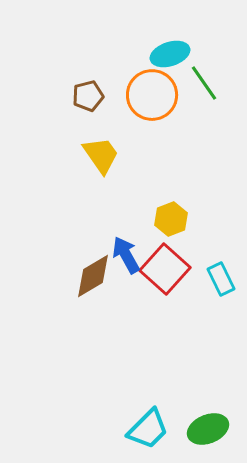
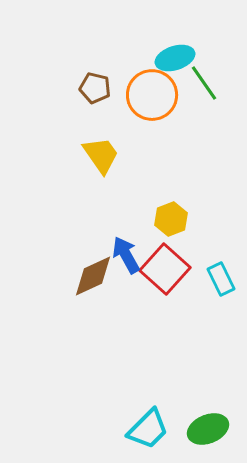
cyan ellipse: moved 5 px right, 4 px down
brown pentagon: moved 7 px right, 8 px up; rotated 28 degrees clockwise
brown diamond: rotated 6 degrees clockwise
